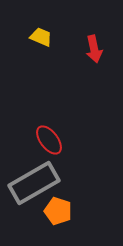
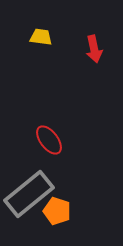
yellow trapezoid: rotated 15 degrees counterclockwise
gray rectangle: moved 5 px left, 11 px down; rotated 9 degrees counterclockwise
orange pentagon: moved 1 px left
